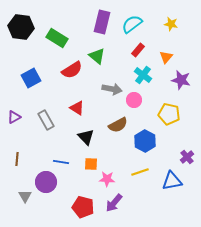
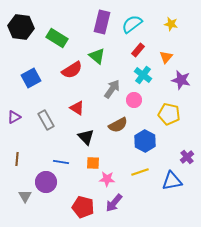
gray arrow: rotated 66 degrees counterclockwise
orange square: moved 2 px right, 1 px up
